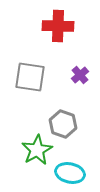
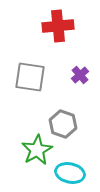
red cross: rotated 8 degrees counterclockwise
